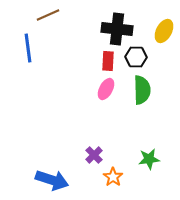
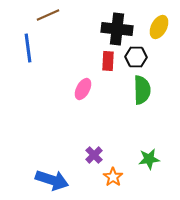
yellow ellipse: moved 5 px left, 4 px up
pink ellipse: moved 23 px left
